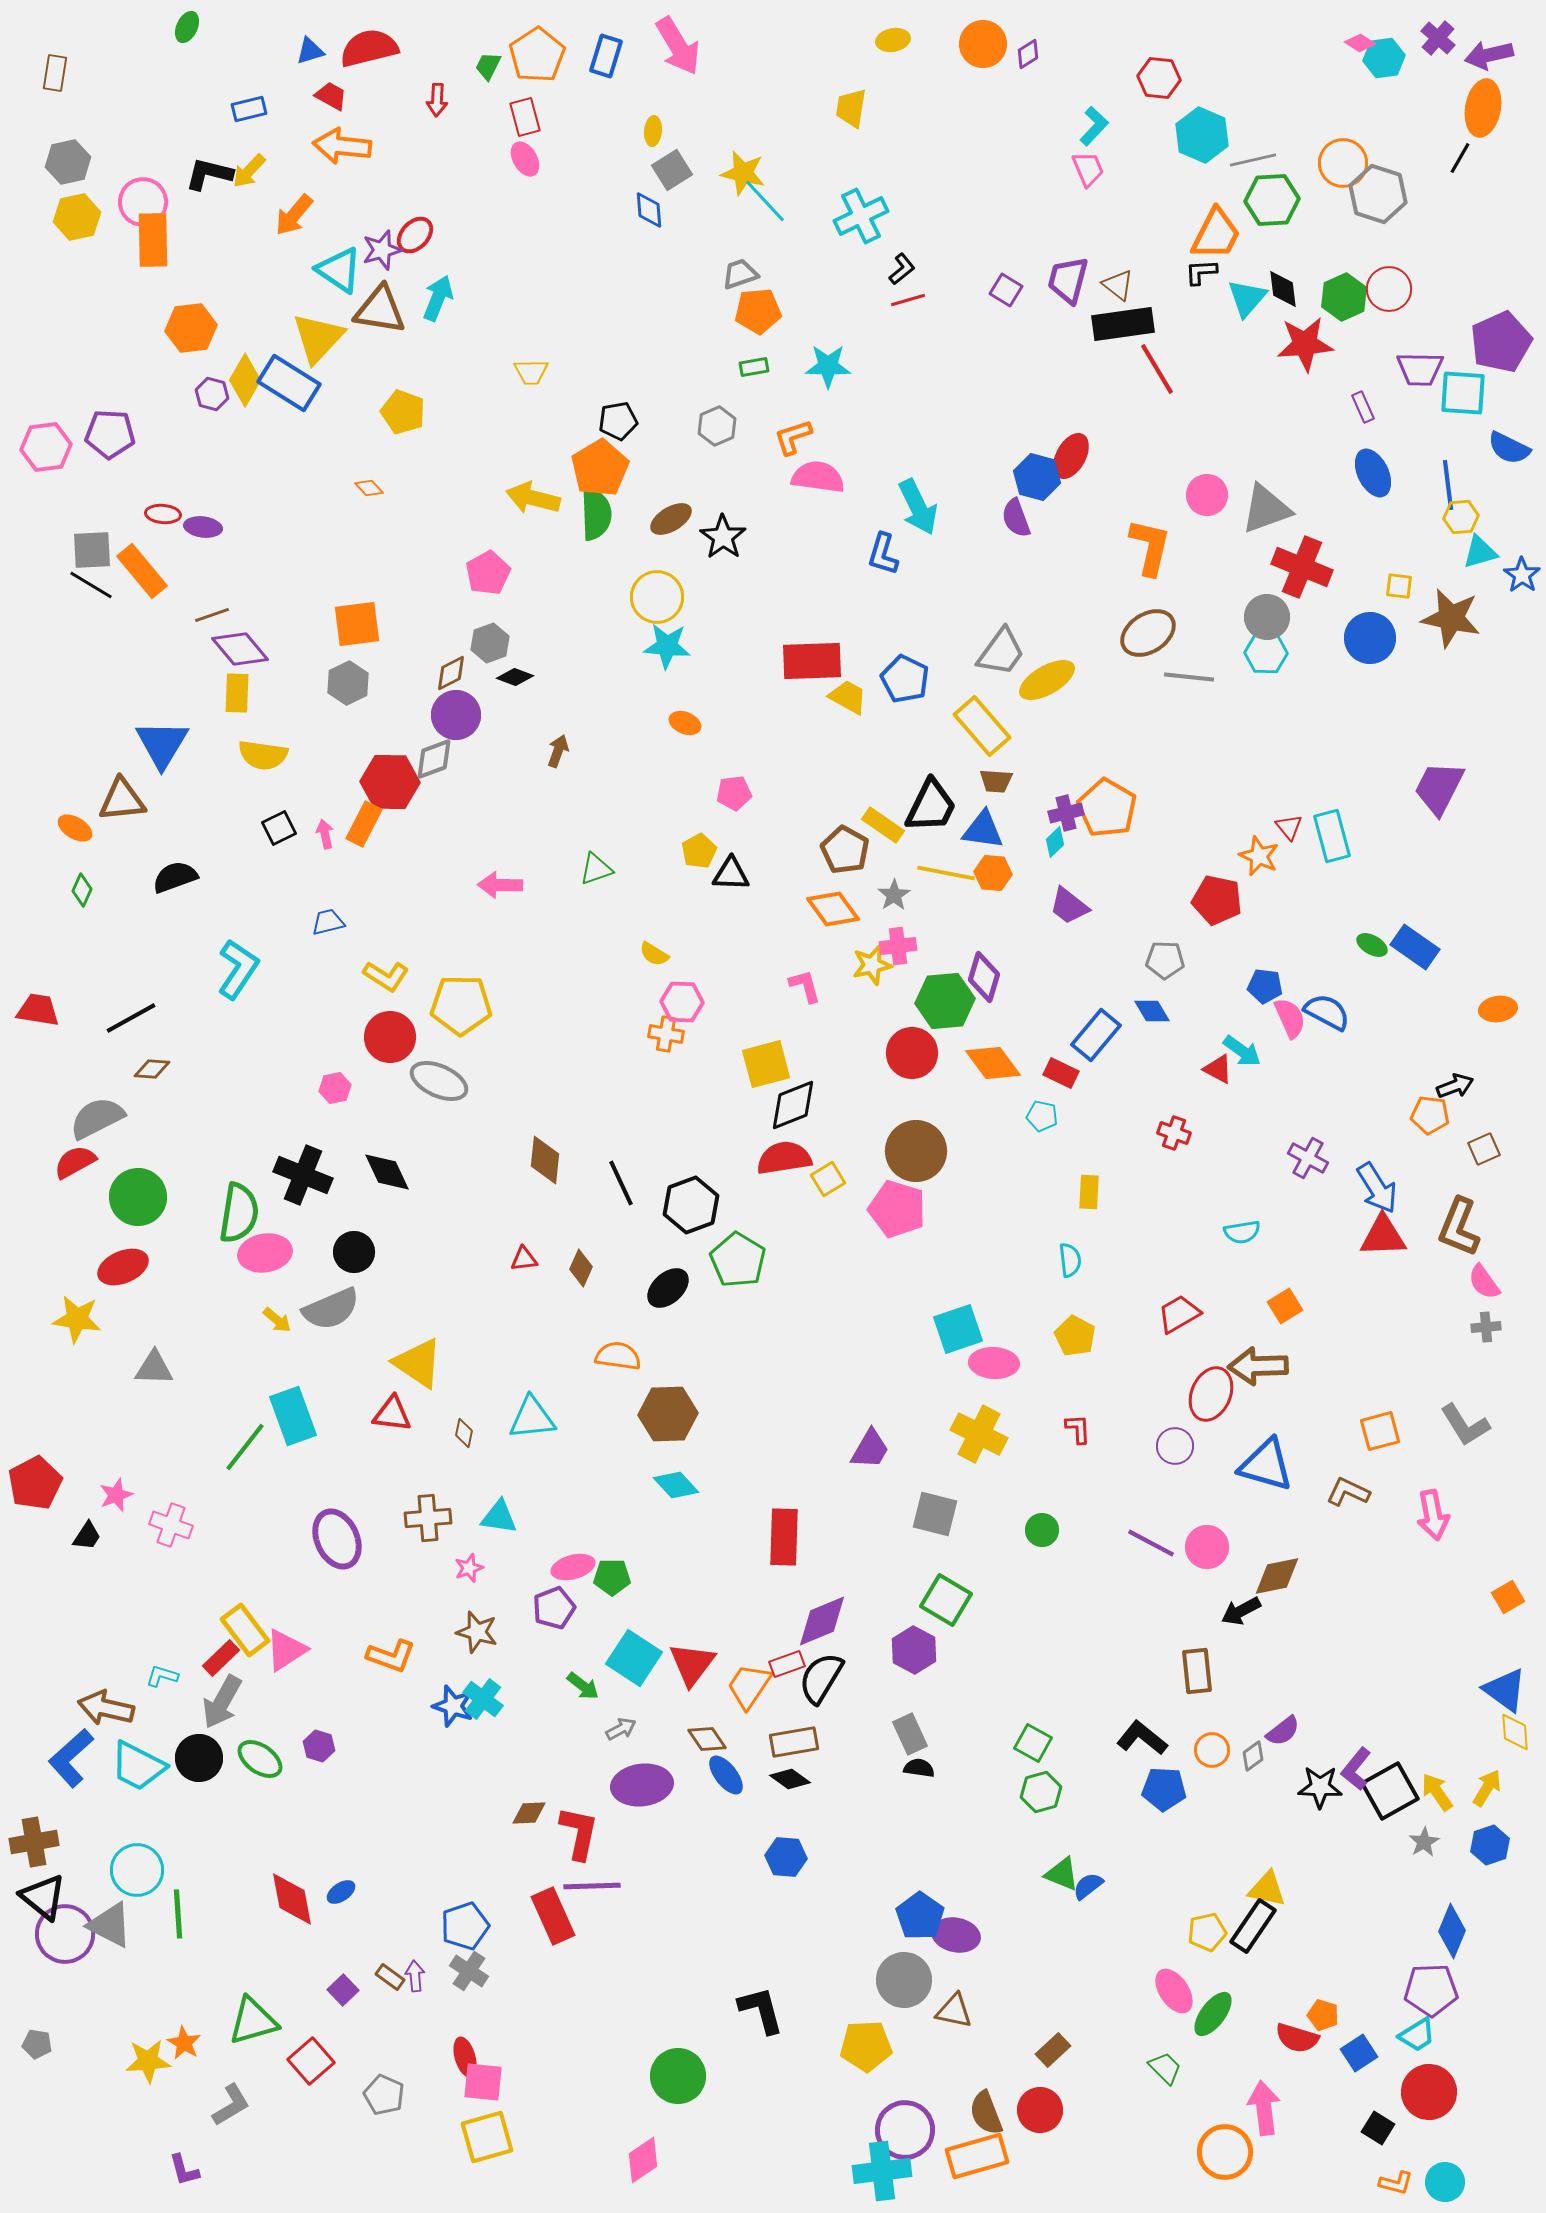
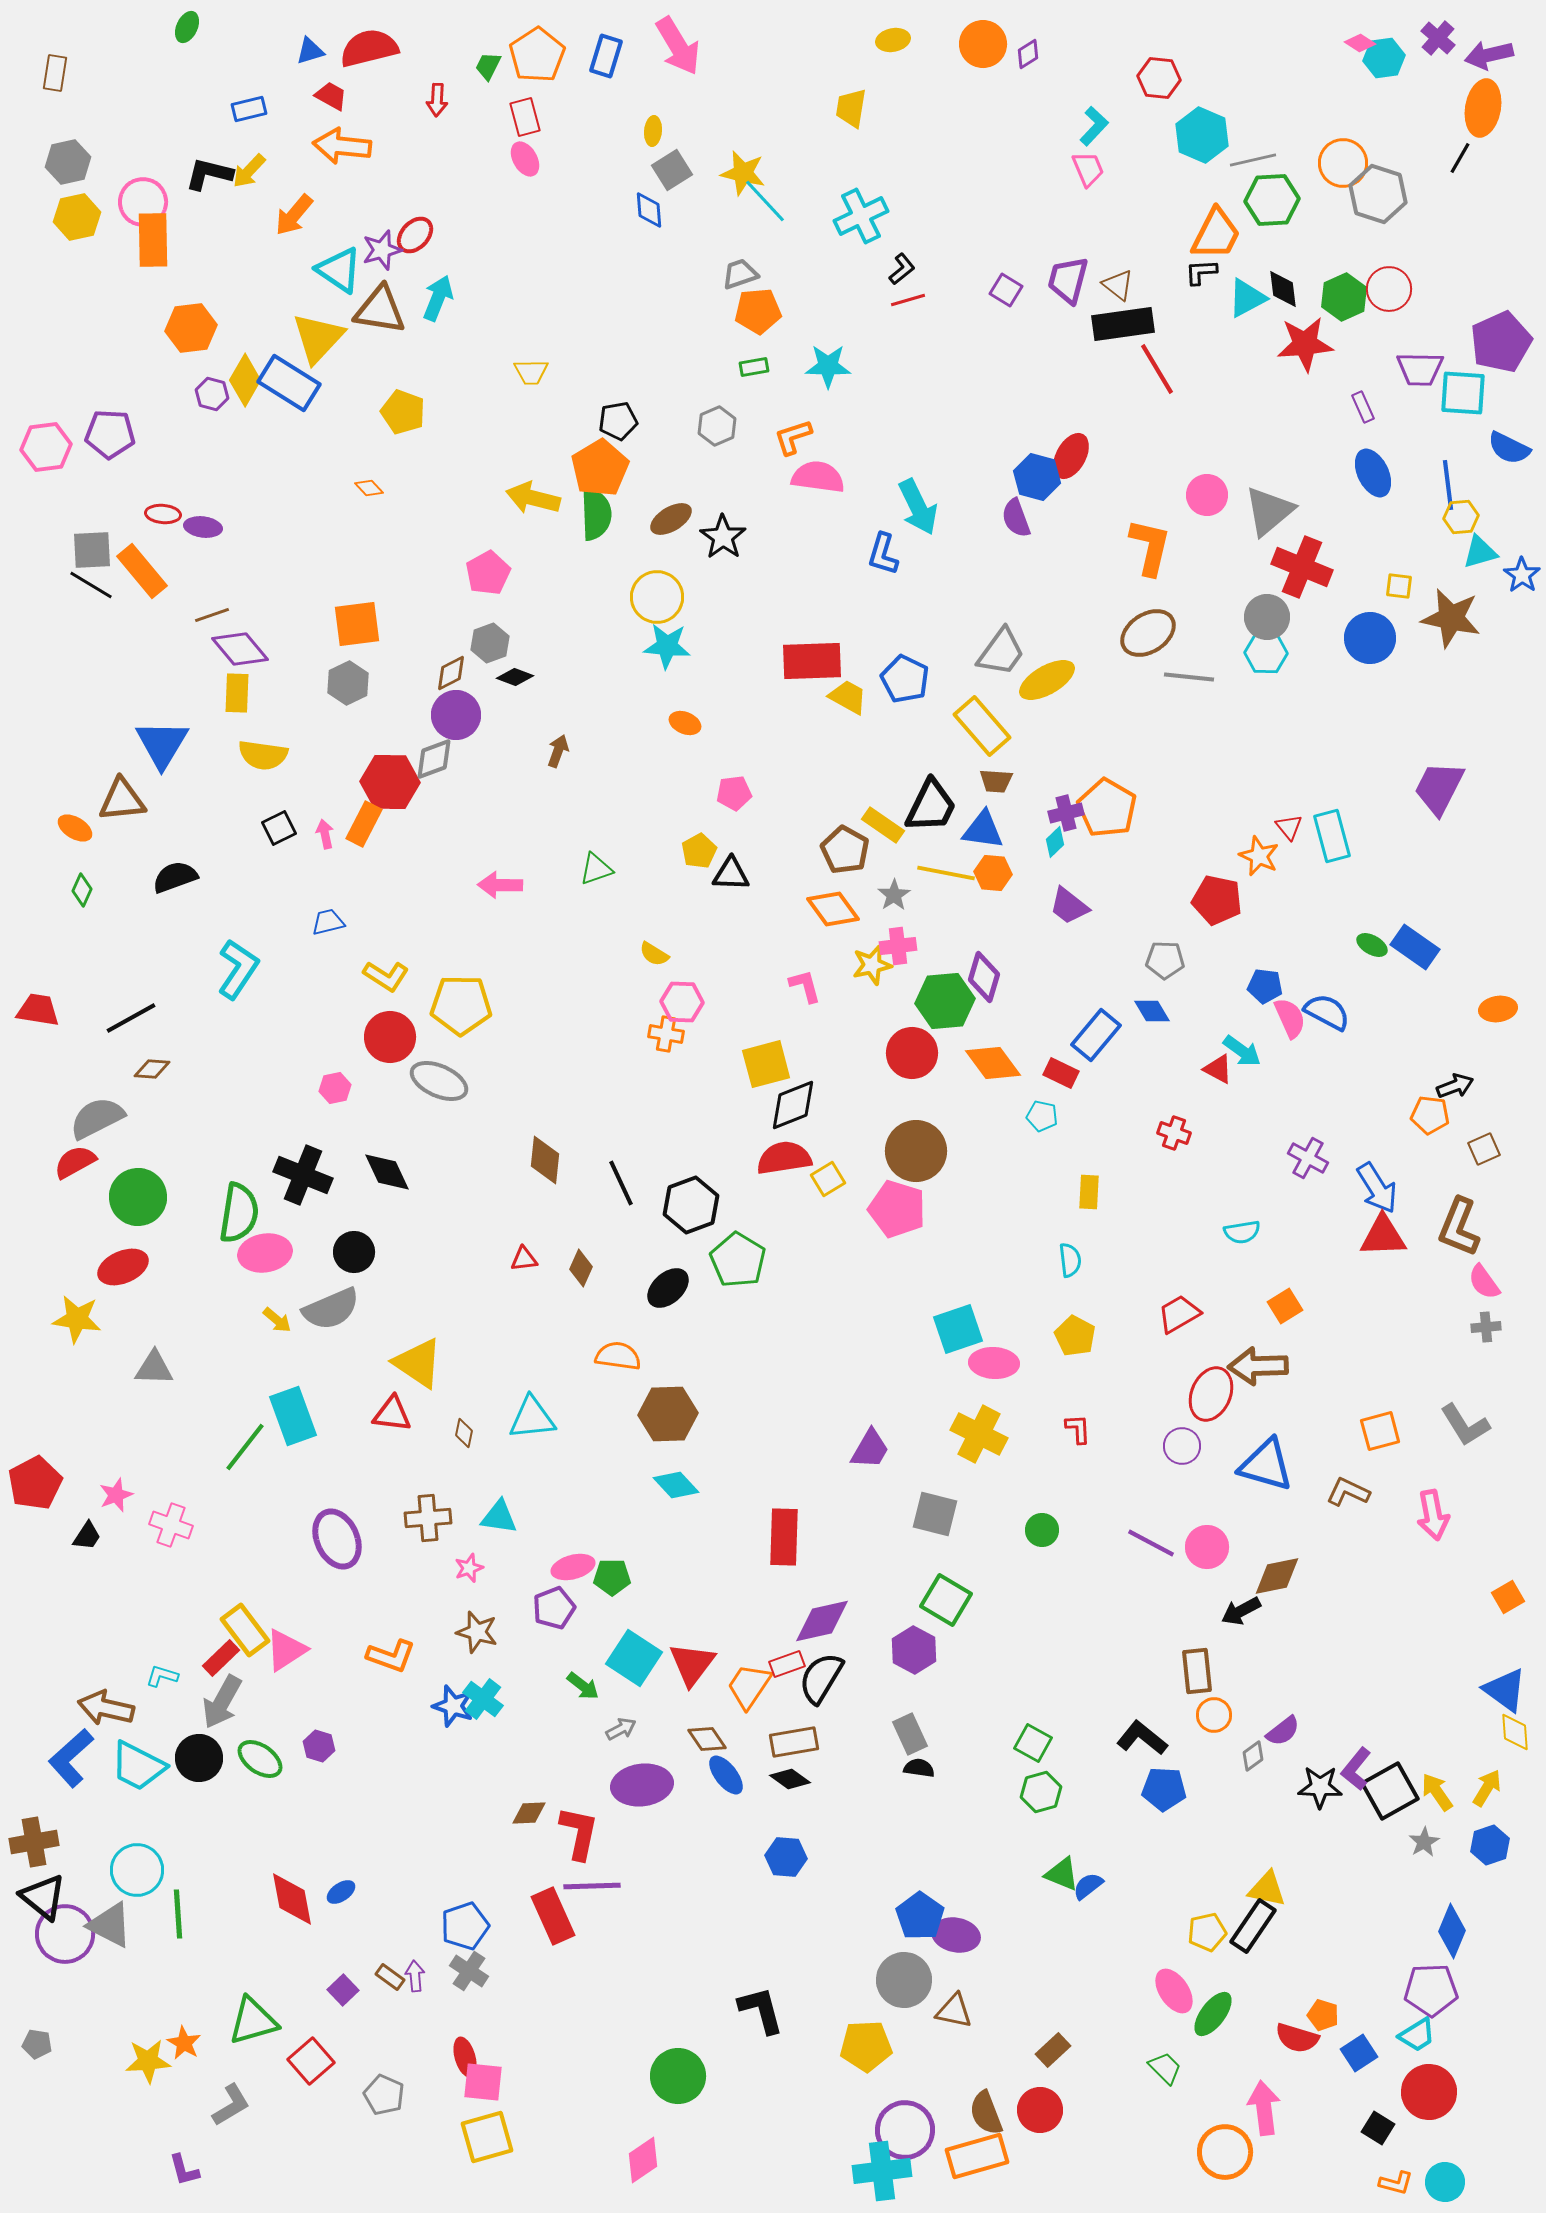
cyan triangle at (1247, 298): rotated 21 degrees clockwise
gray triangle at (1266, 509): moved 3 px right, 2 px down; rotated 20 degrees counterclockwise
purple circle at (1175, 1446): moved 7 px right
purple diamond at (822, 1621): rotated 10 degrees clockwise
orange circle at (1212, 1750): moved 2 px right, 35 px up
